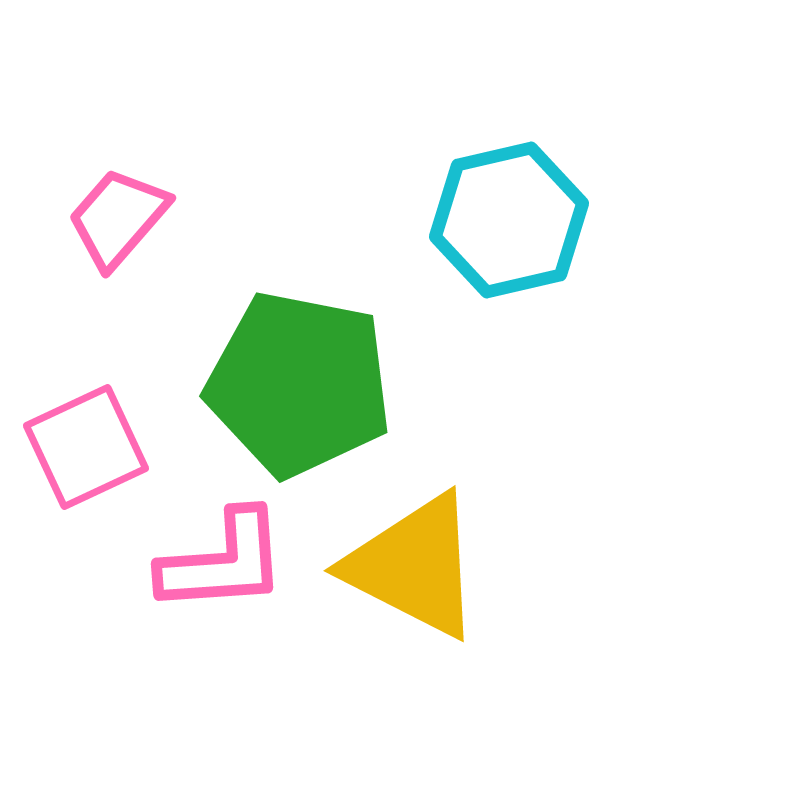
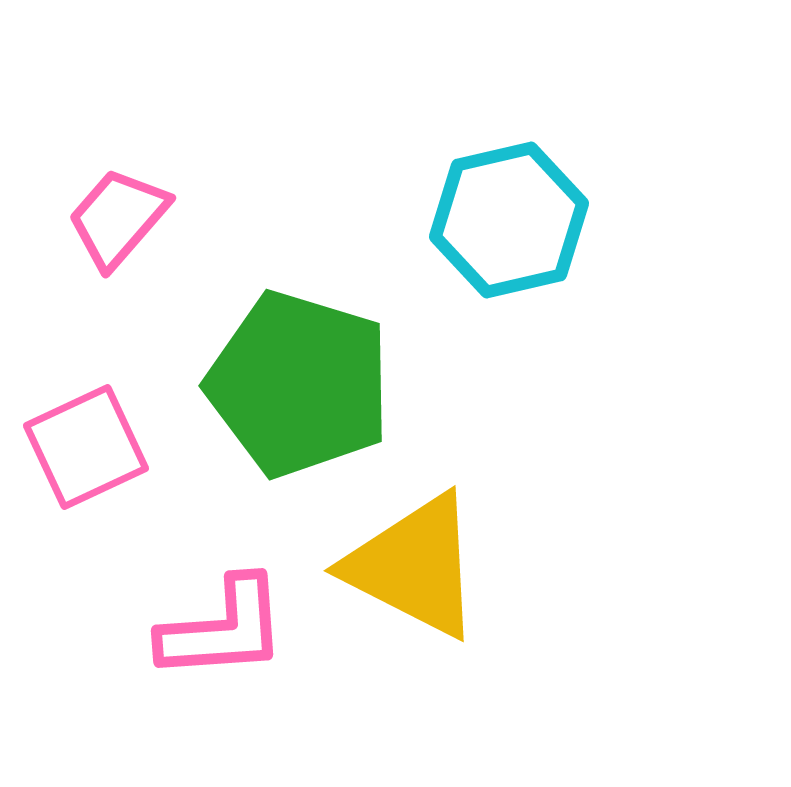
green pentagon: rotated 6 degrees clockwise
pink L-shape: moved 67 px down
